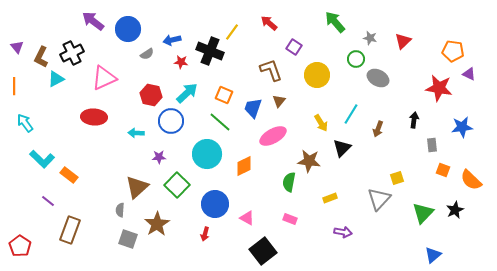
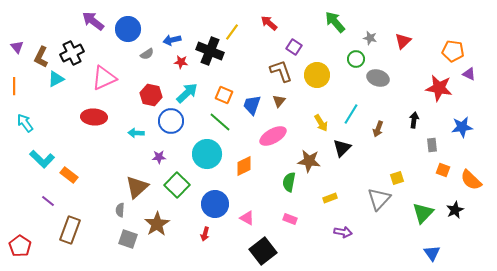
brown L-shape at (271, 70): moved 10 px right, 1 px down
gray ellipse at (378, 78): rotated 10 degrees counterclockwise
blue trapezoid at (253, 108): moved 1 px left, 3 px up
blue triangle at (433, 255): moved 1 px left, 2 px up; rotated 24 degrees counterclockwise
